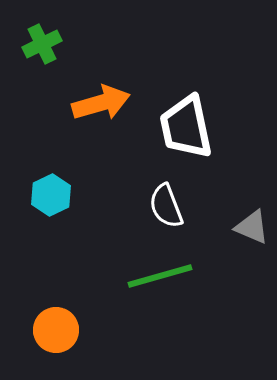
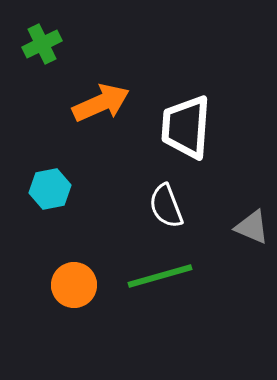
orange arrow: rotated 8 degrees counterclockwise
white trapezoid: rotated 16 degrees clockwise
cyan hexagon: moved 1 px left, 6 px up; rotated 15 degrees clockwise
orange circle: moved 18 px right, 45 px up
